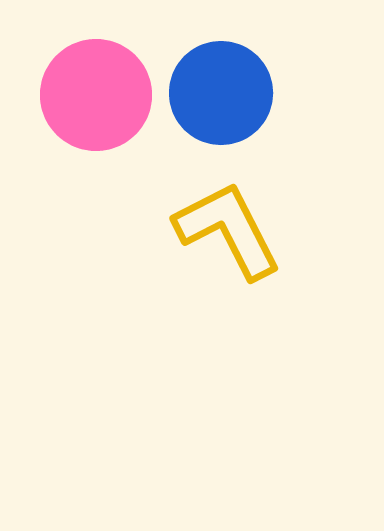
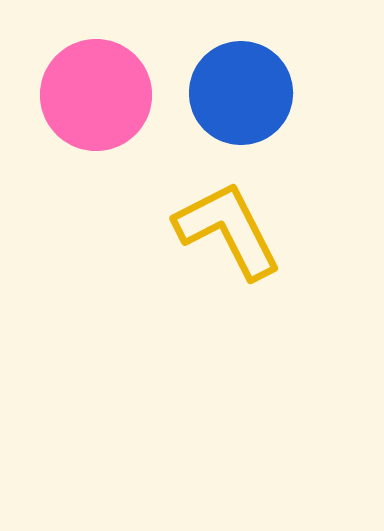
blue circle: moved 20 px right
